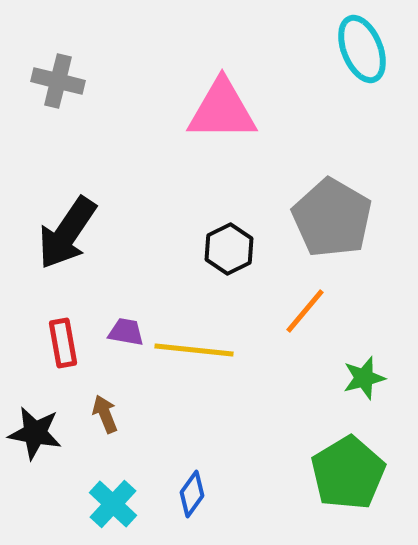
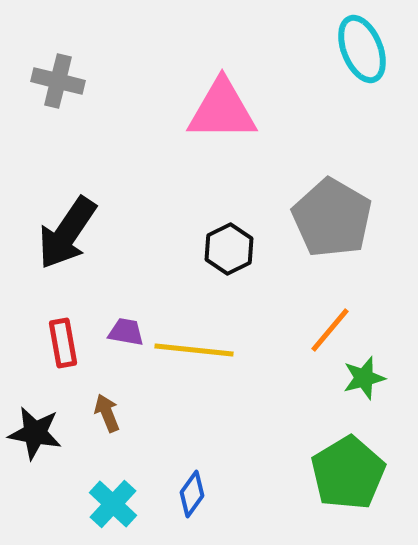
orange line: moved 25 px right, 19 px down
brown arrow: moved 2 px right, 1 px up
